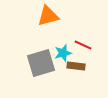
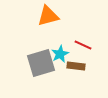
cyan star: moved 3 px left, 1 px down; rotated 12 degrees counterclockwise
